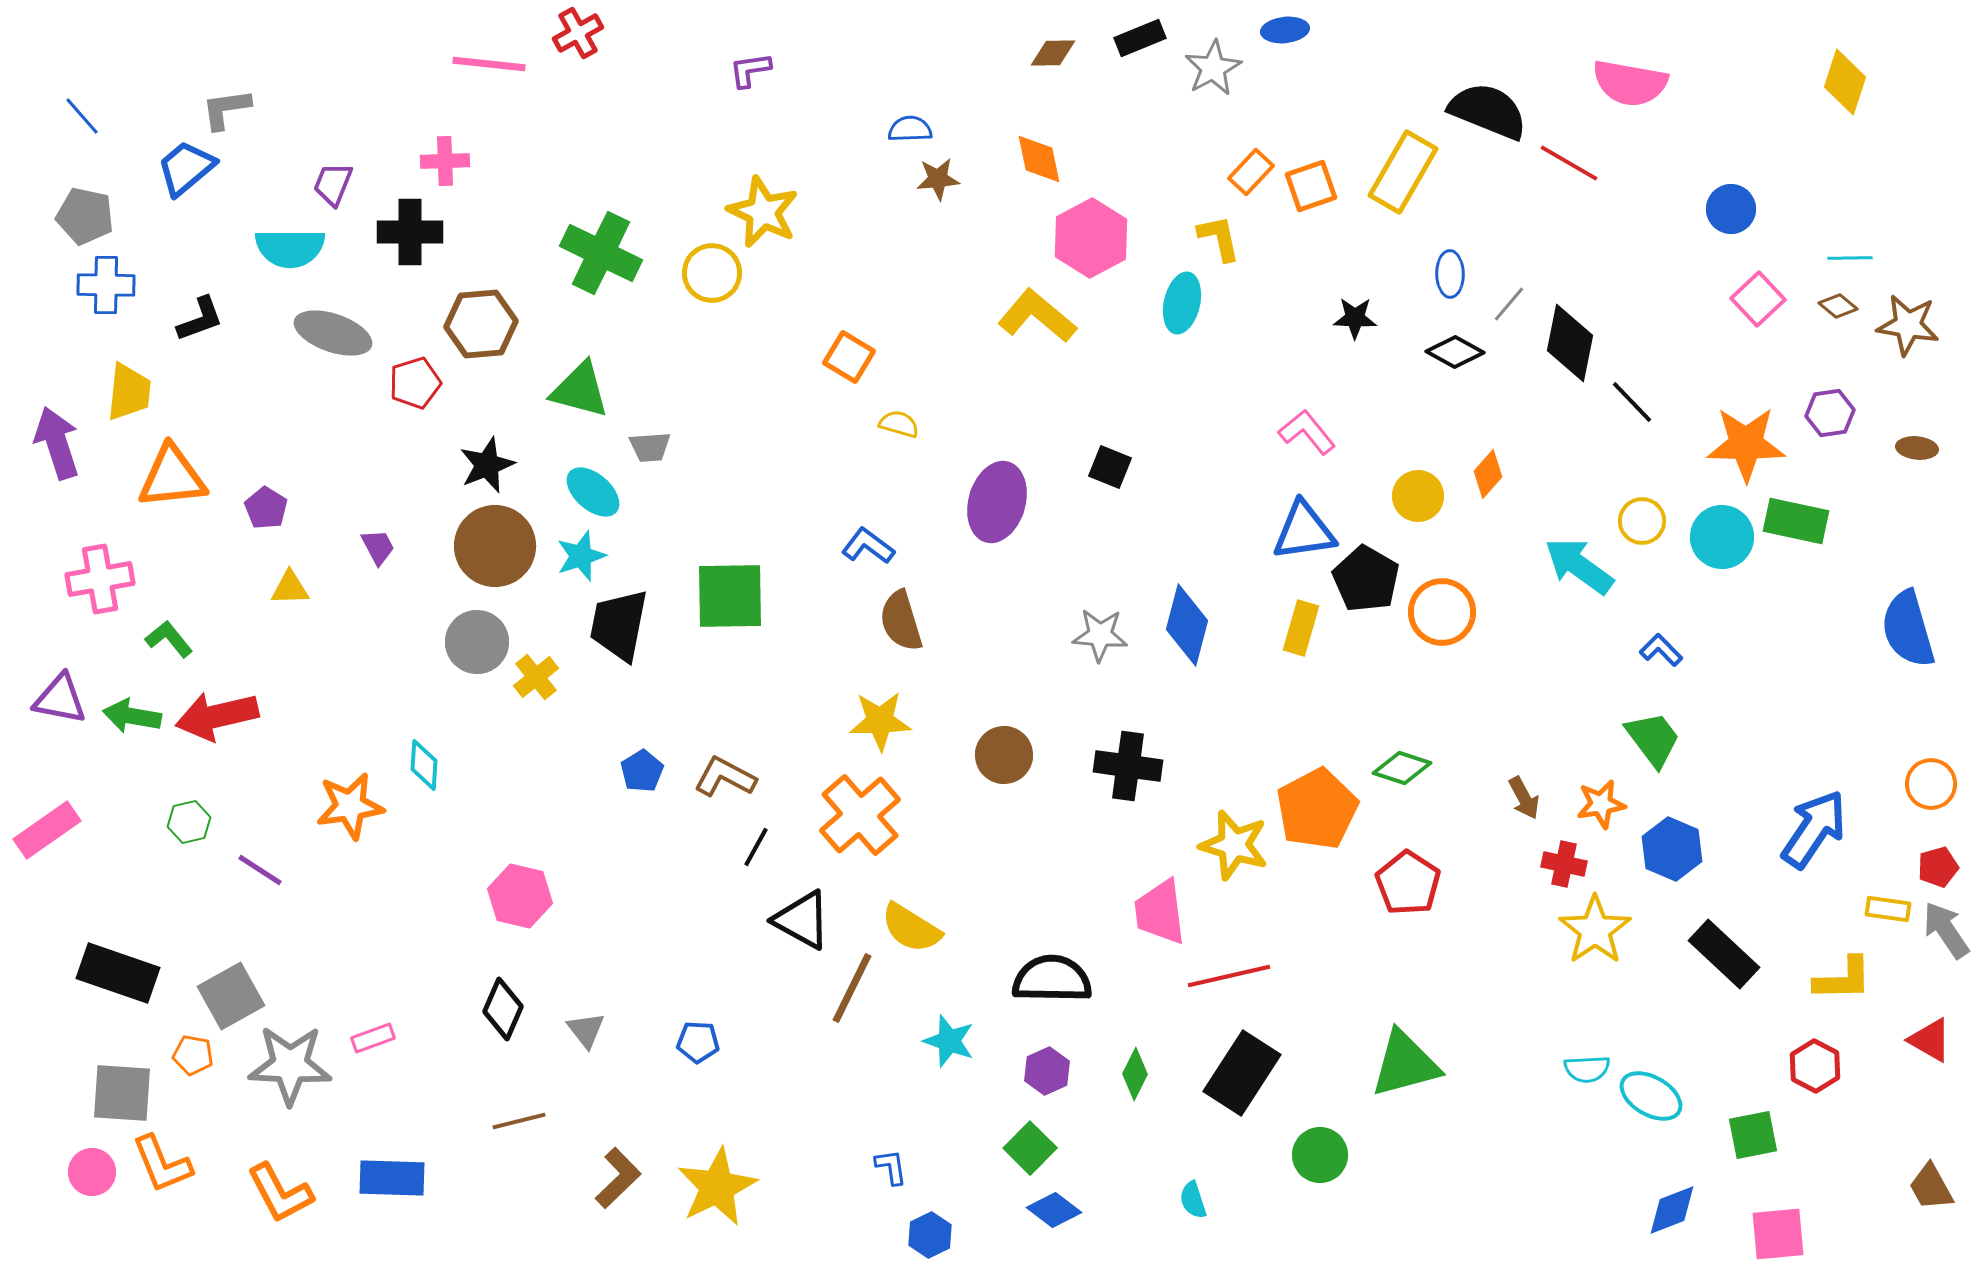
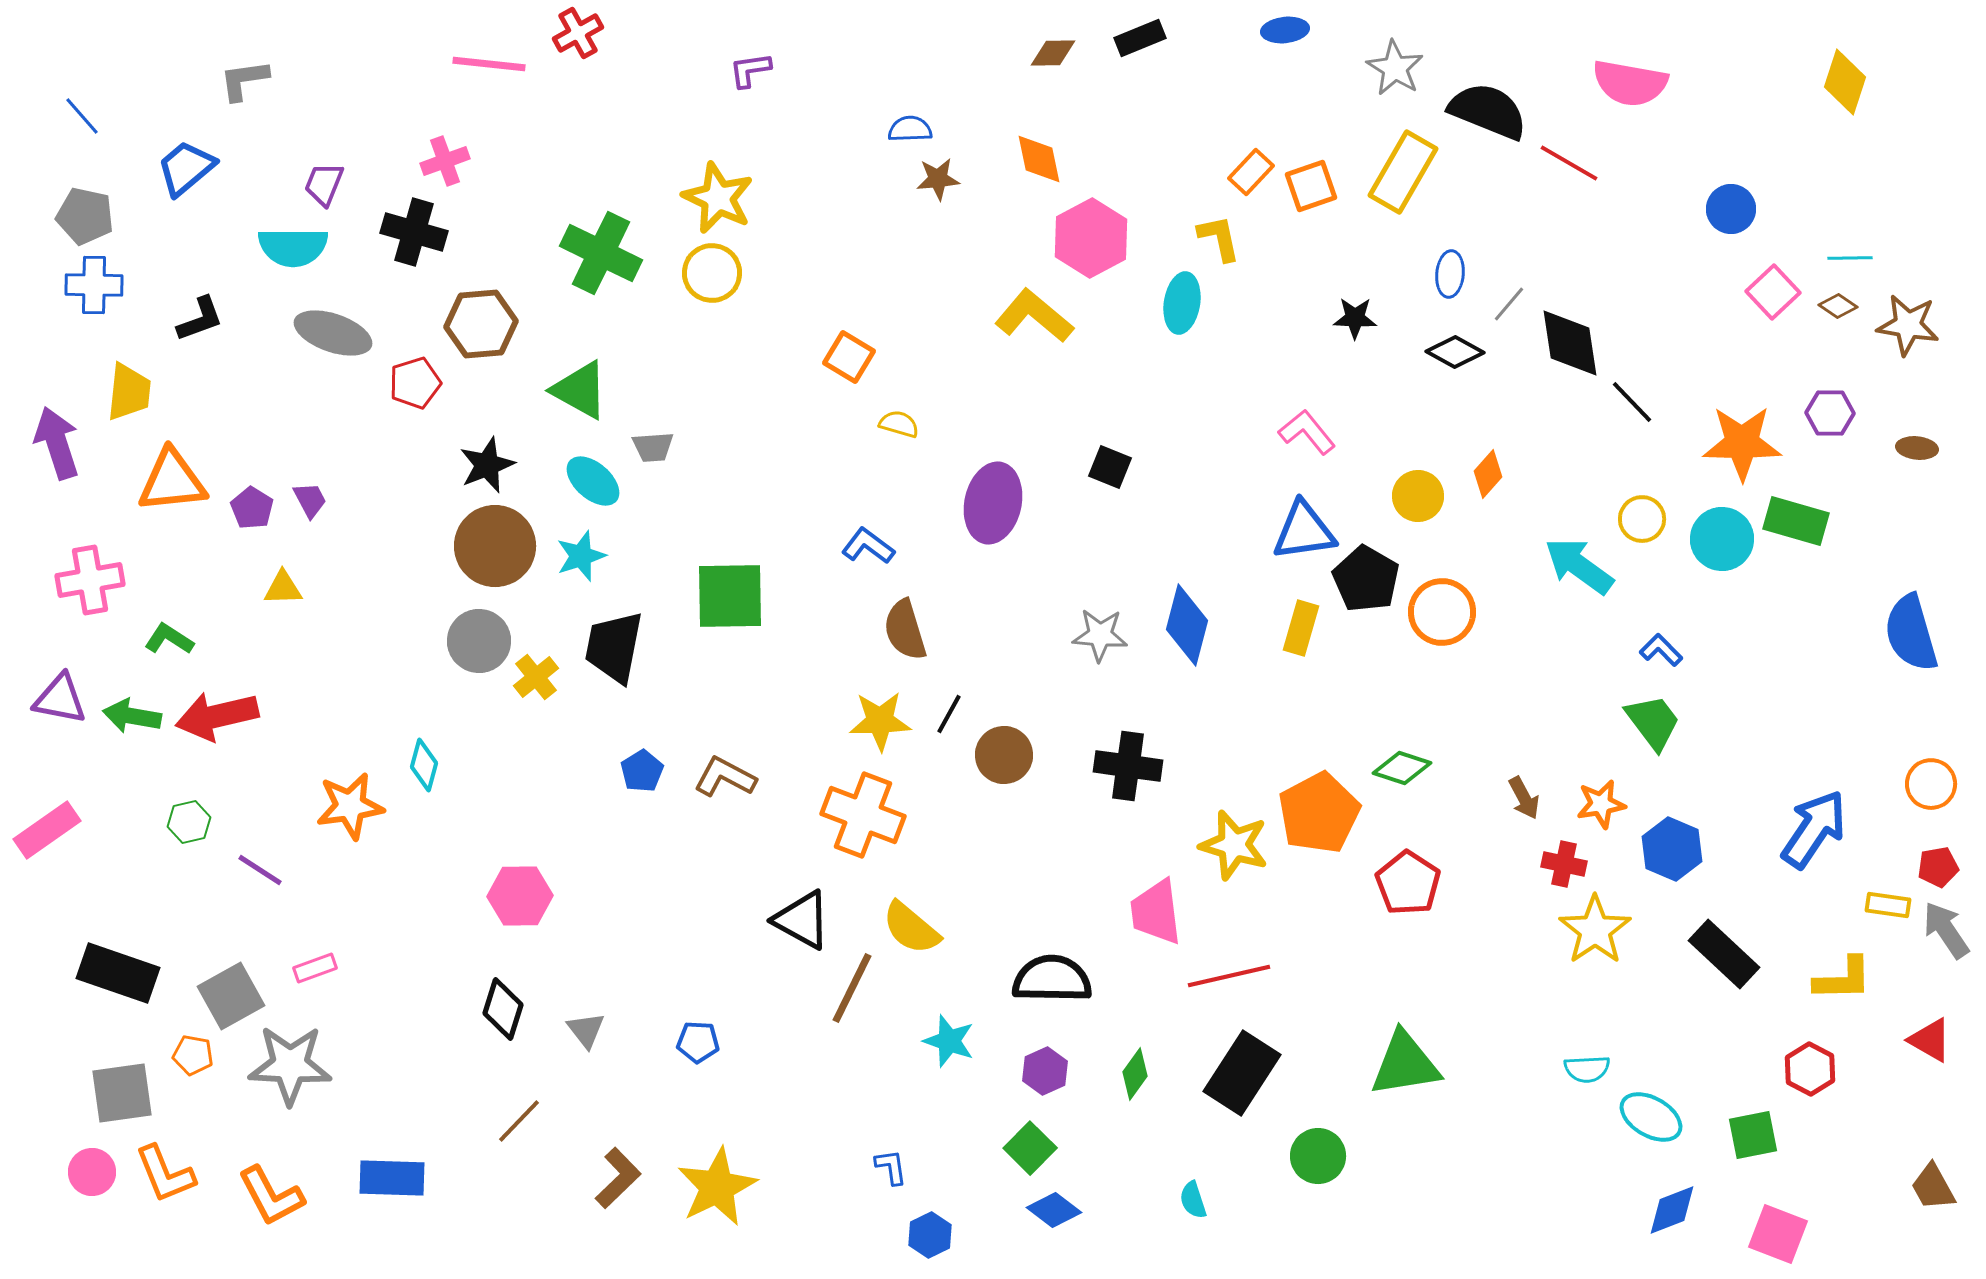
gray star at (1213, 68): moved 182 px right; rotated 12 degrees counterclockwise
gray L-shape at (226, 109): moved 18 px right, 29 px up
pink cross at (445, 161): rotated 18 degrees counterclockwise
purple trapezoid at (333, 184): moved 9 px left
yellow star at (763, 212): moved 45 px left, 14 px up
black cross at (410, 232): moved 4 px right; rotated 16 degrees clockwise
cyan semicircle at (290, 248): moved 3 px right, 1 px up
blue ellipse at (1450, 274): rotated 6 degrees clockwise
blue cross at (106, 285): moved 12 px left
pink square at (1758, 299): moved 15 px right, 7 px up
cyan ellipse at (1182, 303): rotated 4 degrees counterclockwise
brown diamond at (1838, 306): rotated 6 degrees counterclockwise
yellow L-shape at (1037, 316): moved 3 px left
black diamond at (1570, 343): rotated 20 degrees counterclockwise
green triangle at (580, 390): rotated 14 degrees clockwise
purple hexagon at (1830, 413): rotated 9 degrees clockwise
orange star at (1746, 444): moved 4 px left, 1 px up
gray trapezoid at (650, 447): moved 3 px right
orange triangle at (172, 477): moved 4 px down
cyan ellipse at (593, 492): moved 11 px up
purple ellipse at (997, 502): moved 4 px left, 1 px down; rotated 4 degrees counterclockwise
purple pentagon at (266, 508): moved 14 px left
yellow circle at (1642, 521): moved 2 px up
green rectangle at (1796, 521): rotated 4 degrees clockwise
cyan circle at (1722, 537): moved 2 px down
purple trapezoid at (378, 547): moved 68 px left, 47 px up
pink cross at (100, 579): moved 10 px left, 1 px down
yellow triangle at (290, 588): moved 7 px left
brown semicircle at (901, 621): moved 4 px right, 9 px down
black trapezoid at (619, 625): moved 5 px left, 22 px down
blue semicircle at (1908, 629): moved 3 px right, 4 px down
green L-shape at (169, 639): rotated 18 degrees counterclockwise
gray circle at (477, 642): moved 2 px right, 1 px up
green trapezoid at (1653, 739): moved 17 px up
cyan diamond at (424, 765): rotated 12 degrees clockwise
orange pentagon at (1317, 809): moved 2 px right, 4 px down
orange cross at (860, 815): moved 3 px right; rotated 28 degrees counterclockwise
black line at (756, 847): moved 193 px right, 133 px up
red pentagon at (1938, 867): rotated 6 degrees clockwise
pink hexagon at (520, 896): rotated 14 degrees counterclockwise
yellow rectangle at (1888, 909): moved 4 px up
pink trapezoid at (1160, 912): moved 4 px left
yellow semicircle at (911, 928): rotated 8 degrees clockwise
black diamond at (503, 1009): rotated 6 degrees counterclockwise
pink rectangle at (373, 1038): moved 58 px left, 70 px up
green triangle at (1405, 1064): rotated 6 degrees clockwise
red hexagon at (1815, 1066): moved 5 px left, 3 px down
purple hexagon at (1047, 1071): moved 2 px left
green diamond at (1135, 1074): rotated 9 degrees clockwise
gray square at (122, 1093): rotated 12 degrees counterclockwise
cyan ellipse at (1651, 1096): moved 21 px down
brown line at (519, 1121): rotated 32 degrees counterclockwise
green circle at (1320, 1155): moved 2 px left, 1 px down
orange L-shape at (162, 1164): moved 3 px right, 10 px down
brown trapezoid at (1931, 1187): moved 2 px right
orange L-shape at (280, 1193): moved 9 px left, 3 px down
pink square at (1778, 1234): rotated 26 degrees clockwise
